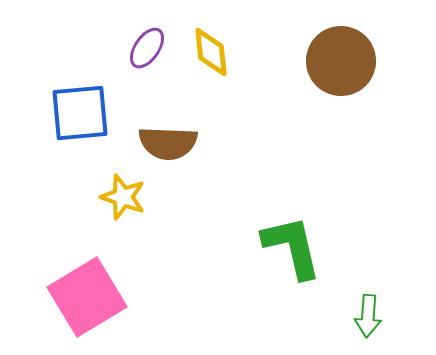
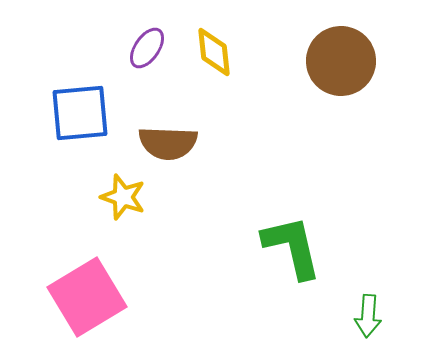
yellow diamond: moved 3 px right
